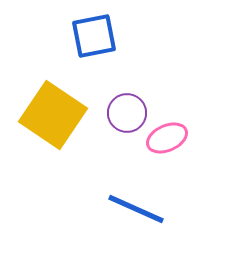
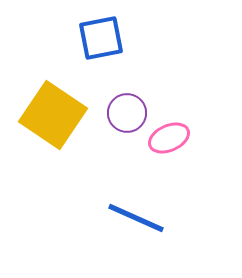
blue square: moved 7 px right, 2 px down
pink ellipse: moved 2 px right
blue line: moved 9 px down
